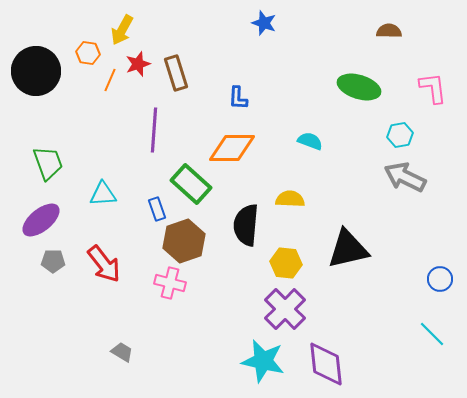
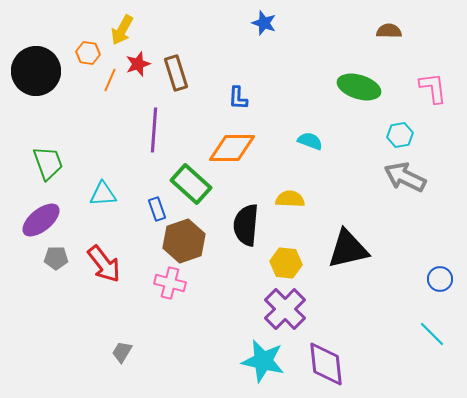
gray pentagon: moved 3 px right, 3 px up
gray trapezoid: rotated 90 degrees counterclockwise
